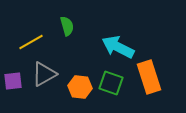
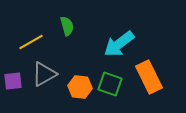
cyan arrow: moved 1 px right, 3 px up; rotated 64 degrees counterclockwise
orange rectangle: rotated 8 degrees counterclockwise
green square: moved 1 px left, 1 px down
